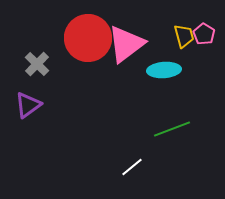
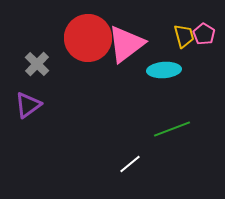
white line: moved 2 px left, 3 px up
